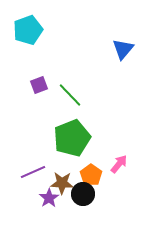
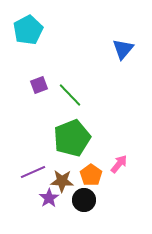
cyan pentagon: rotated 8 degrees counterclockwise
brown star: moved 2 px up
black circle: moved 1 px right, 6 px down
